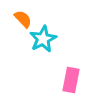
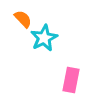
cyan star: moved 1 px right, 1 px up
